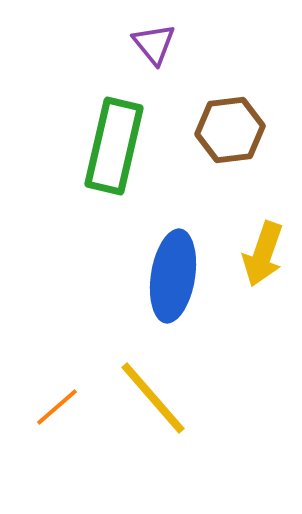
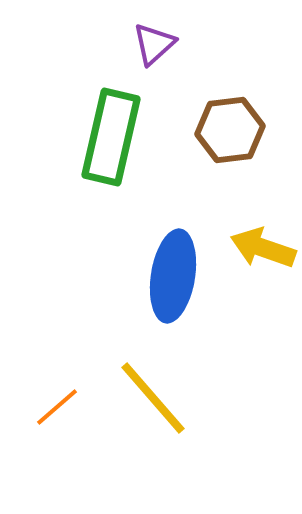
purple triangle: rotated 27 degrees clockwise
green rectangle: moved 3 px left, 9 px up
yellow arrow: moved 6 px up; rotated 90 degrees clockwise
